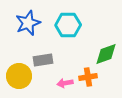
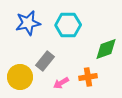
blue star: rotated 10 degrees clockwise
green diamond: moved 5 px up
gray rectangle: moved 2 px right, 1 px down; rotated 42 degrees counterclockwise
yellow circle: moved 1 px right, 1 px down
pink arrow: moved 4 px left; rotated 21 degrees counterclockwise
